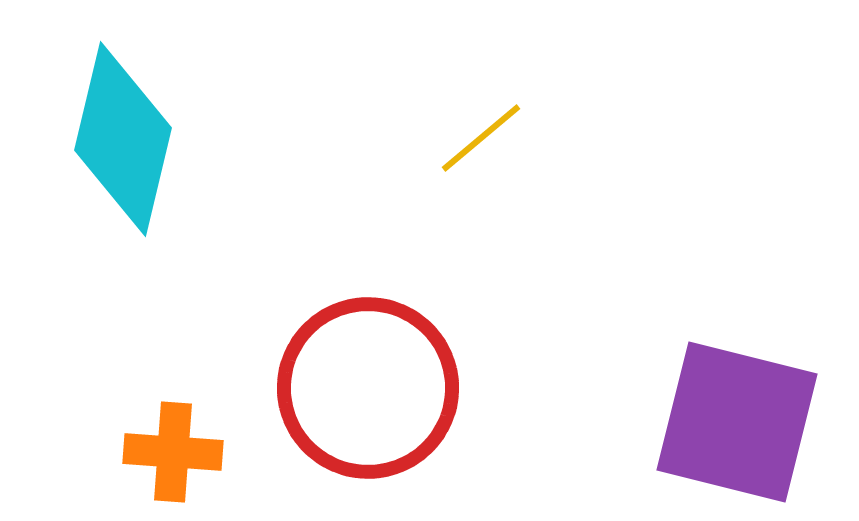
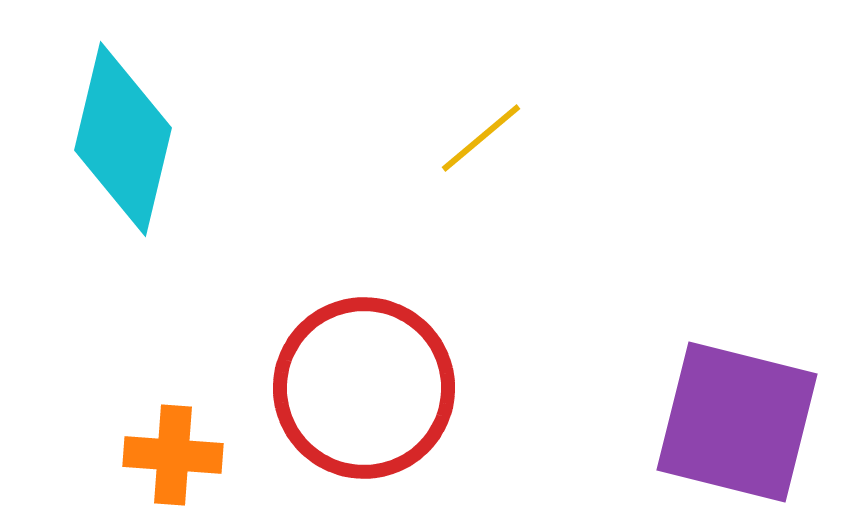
red circle: moved 4 px left
orange cross: moved 3 px down
